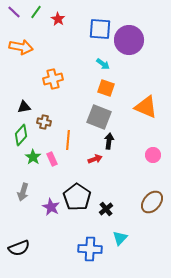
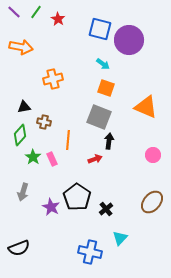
blue square: rotated 10 degrees clockwise
green diamond: moved 1 px left
blue cross: moved 3 px down; rotated 10 degrees clockwise
